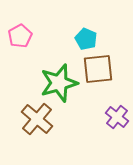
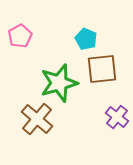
brown square: moved 4 px right
